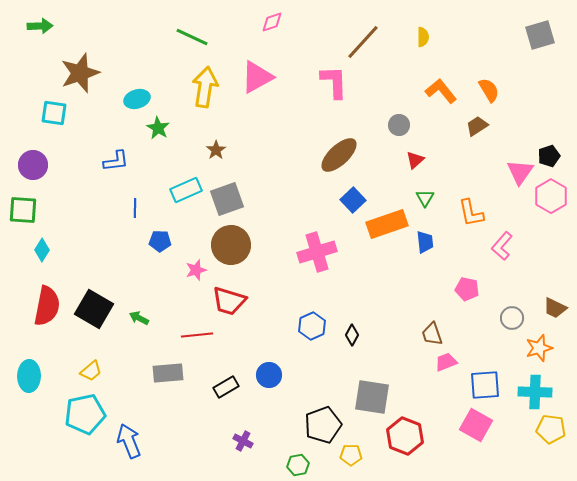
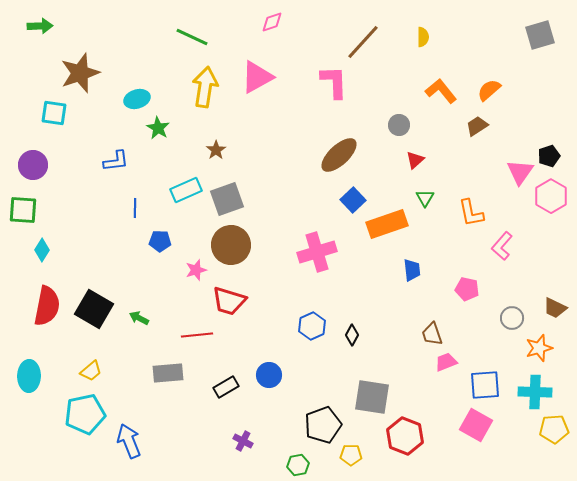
orange semicircle at (489, 90): rotated 100 degrees counterclockwise
blue trapezoid at (425, 242): moved 13 px left, 28 px down
yellow pentagon at (551, 429): moved 3 px right; rotated 12 degrees counterclockwise
